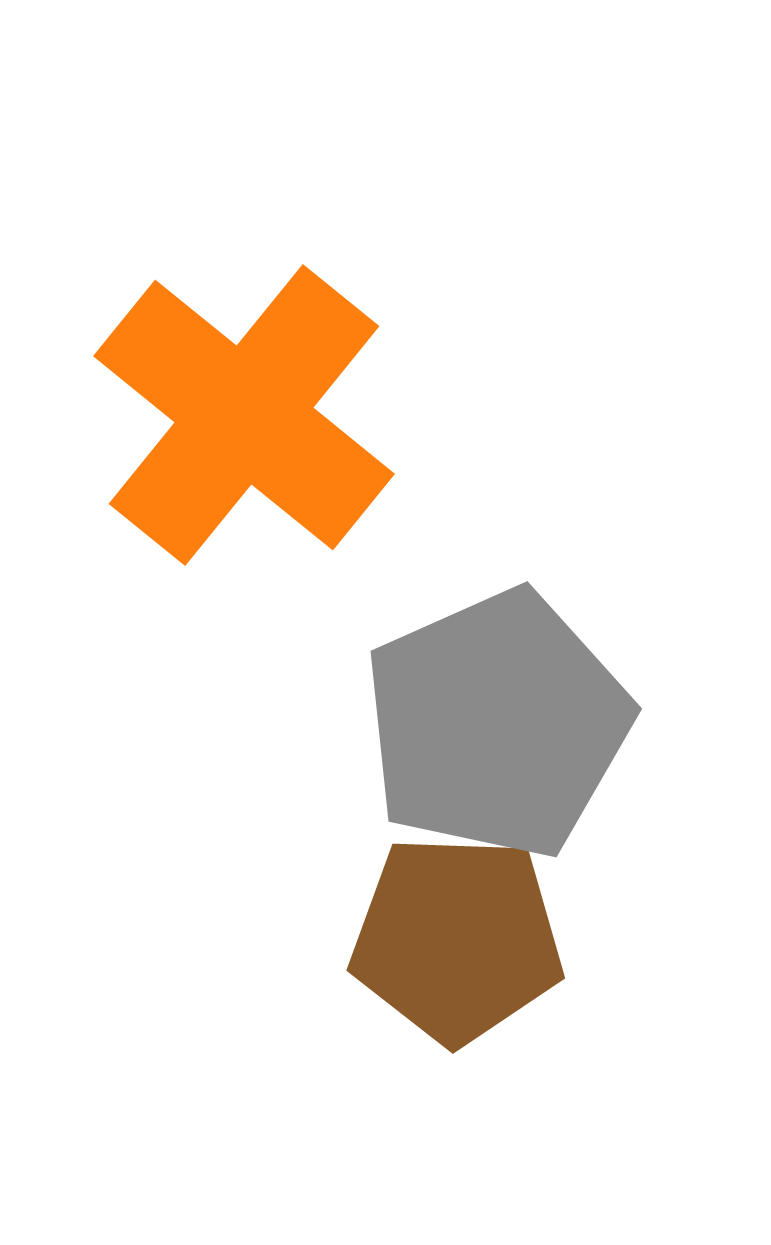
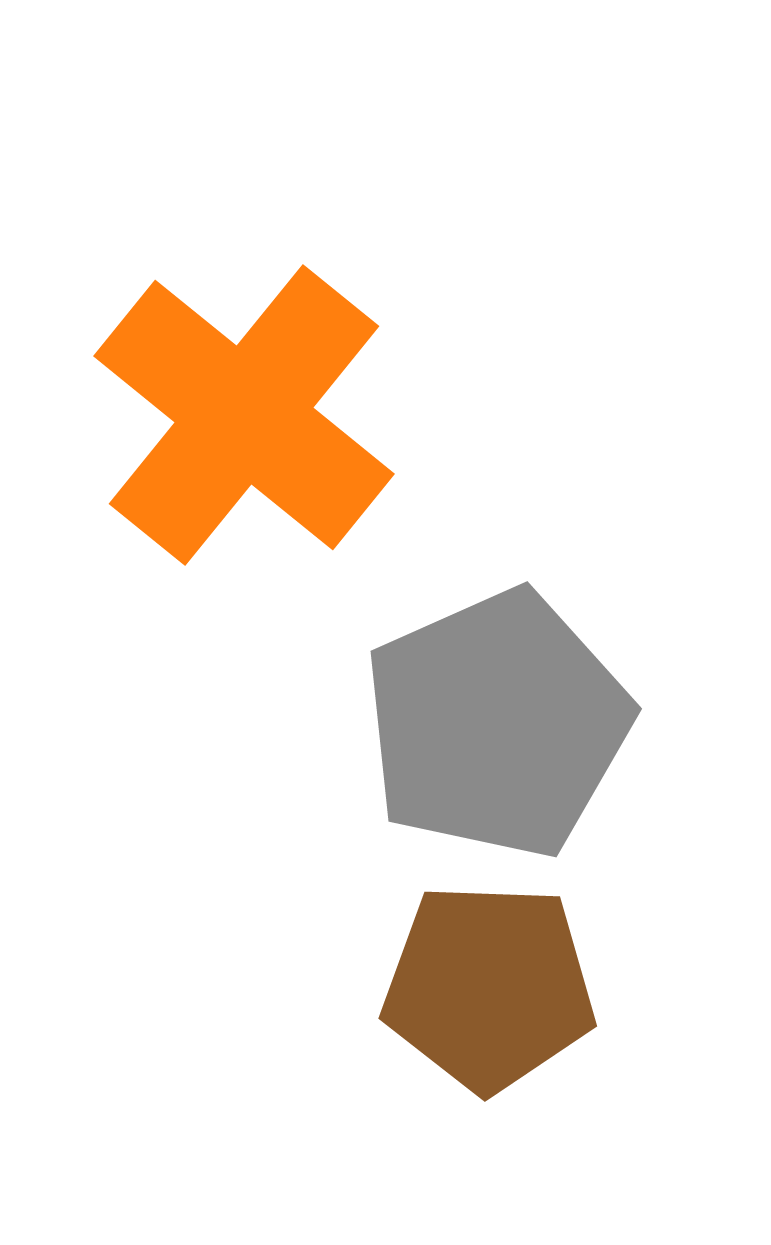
brown pentagon: moved 32 px right, 48 px down
